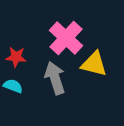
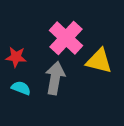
yellow triangle: moved 5 px right, 3 px up
gray arrow: rotated 28 degrees clockwise
cyan semicircle: moved 8 px right, 2 px down
